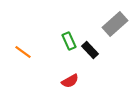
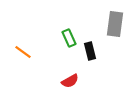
gray rectangle: rotated 40 degrees counterclockwise
green rectangle: moved 3 px up
black rectangle: moved 1 px down; rotated 30 degrees clockwise
